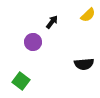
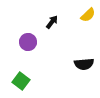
purple circle: moved 5 px left
